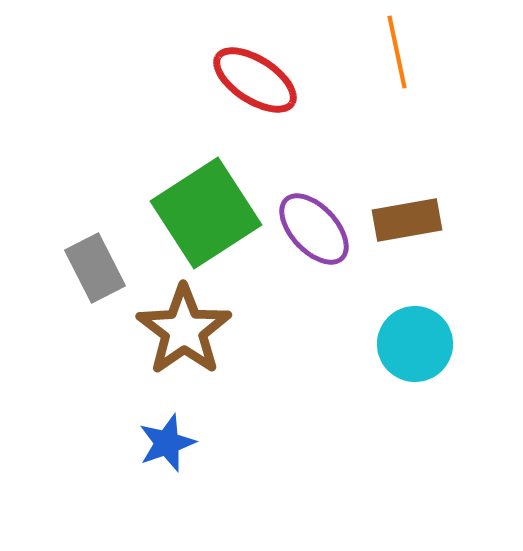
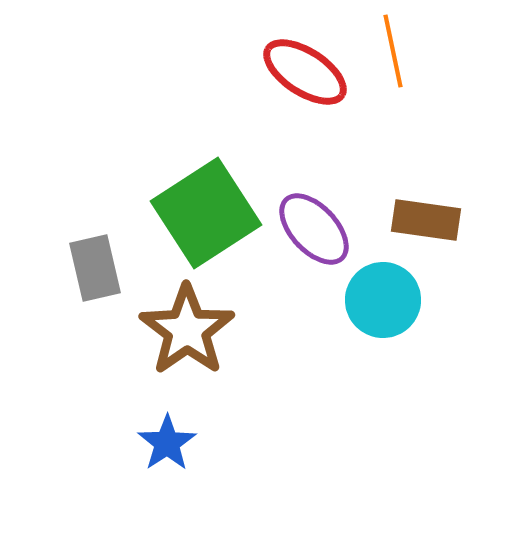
orange line: moved 4 px left, 1 px up
red ellipse: moved 50 px right, 8 px up
brown rectangle: moved 19 px right; rotated 18 degrees clockwise
gray rectangle: rotated 14 degrees clockwise
brown star: moved 3 px right
cyan circle: moved 32 px left, 44 px up
blue star: rotated 14 degrees counterclockwise
